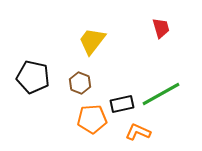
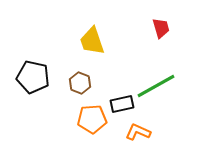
yellow trapezoid: rotated 56 degrees counterclockwise
green line: moved 5 px left, 8 px up
